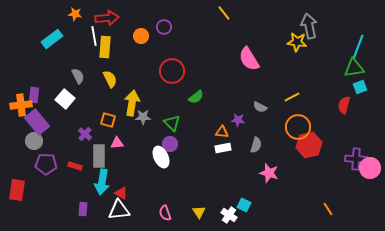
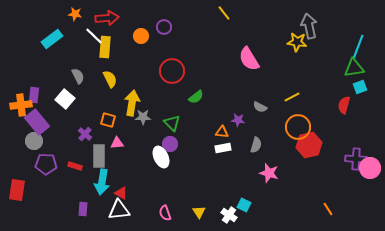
white line at (94, 36): rotated 36 degrees counterclockwise
